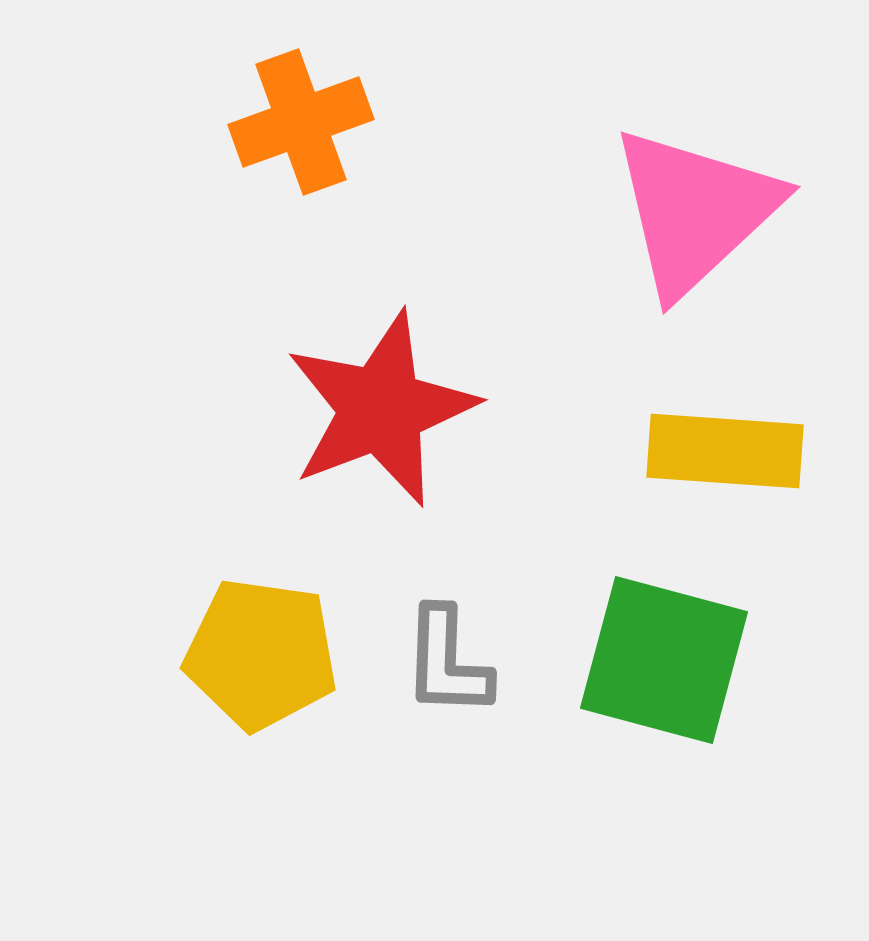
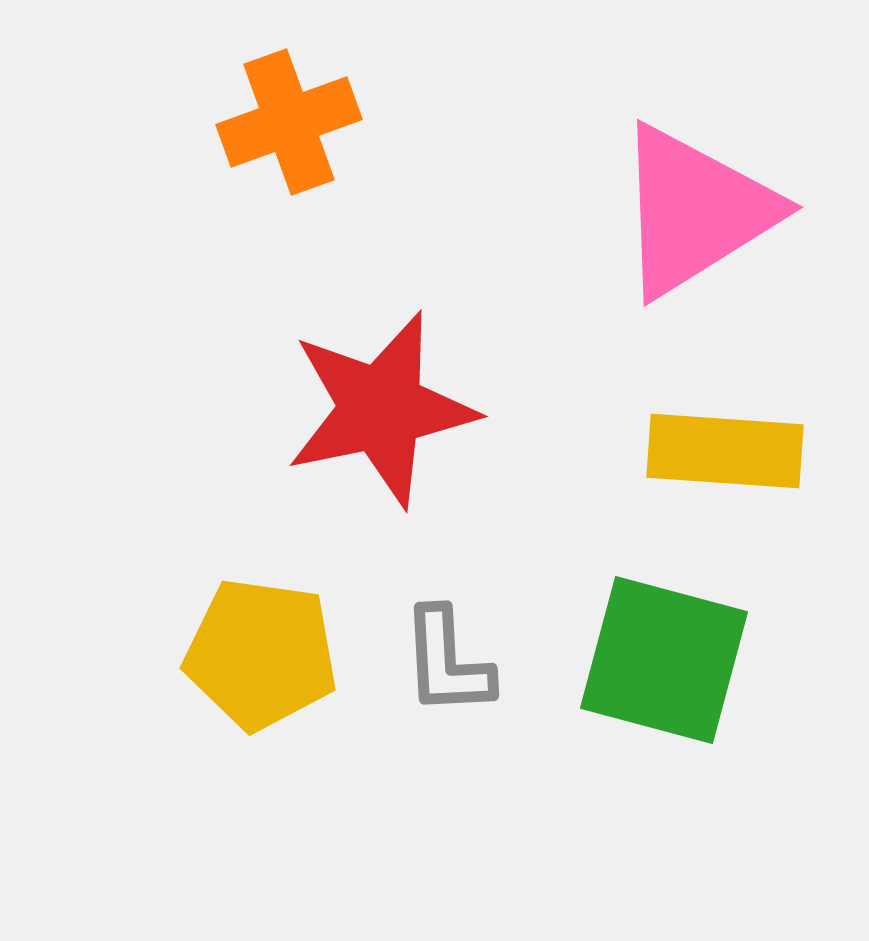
orange cross: moved 12 px left
pink triangle: rotated 11 degrees clockwise
red star: rotated 9 degrees clockwise
gray L-shape: rotated 5 degrees counterclockwise
